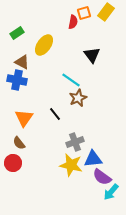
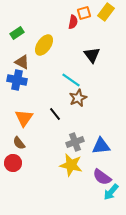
blue triangle: moved 8 px right, 13 px up
